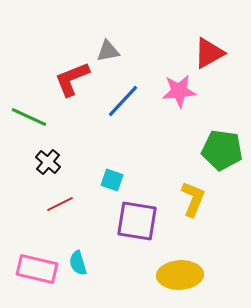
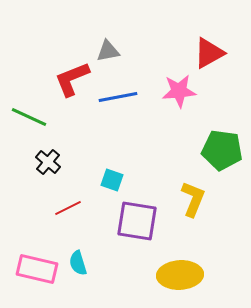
blue line: moved 5 px left, 4 px up; rotated 36 degrees clockwise
red line: moved 8 px right, 4 px down
